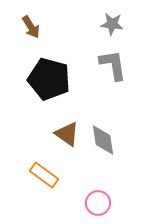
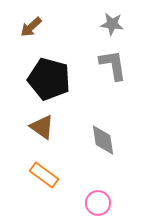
brown arrow: rotated 80 degrees clockwise
brown triangle: moved 25 px left, 7 px up
